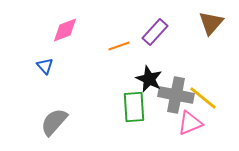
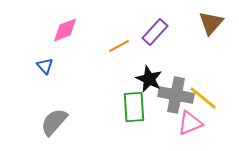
orange line: rotated 10 degrees counterclockwise
